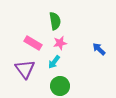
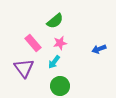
green semicircle: rotated 60 degrees clockwise
pink rectangle: rotated 18 degrees clockwise
blue arrow: rotated 64 degrees counterclockwise
purple triangle: moved 1 px left, 1 px up
